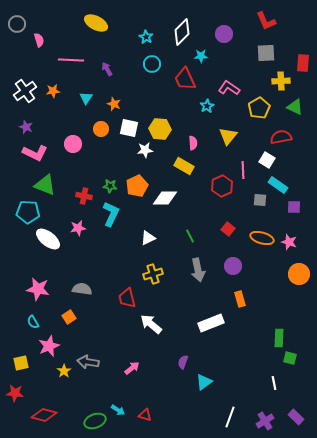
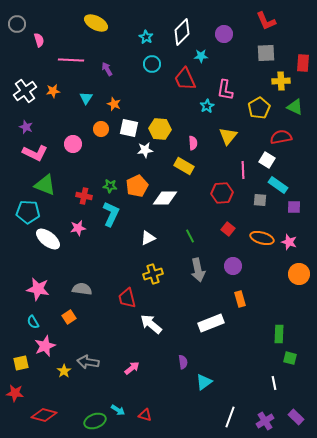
pink L-shape at (229, 88): moved 4 px left, 2 px down; rotated 115 degrees counterclockwise
red hexagon at (222, 186): moved 7 px down; rotated 20 degrees clockwise
green rectangle at (279, 338): moved 4 px up
pink star at (49, 346): moved 4 px left
purple semicircle at (183, 362): rotated 152 degrees clockwise
